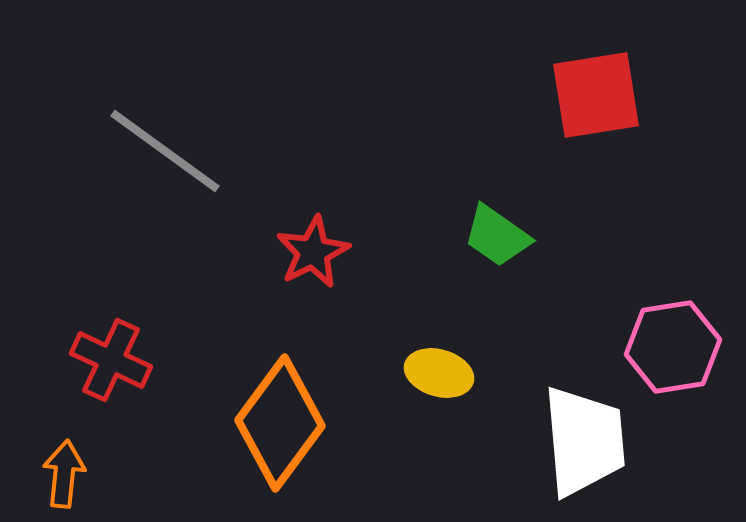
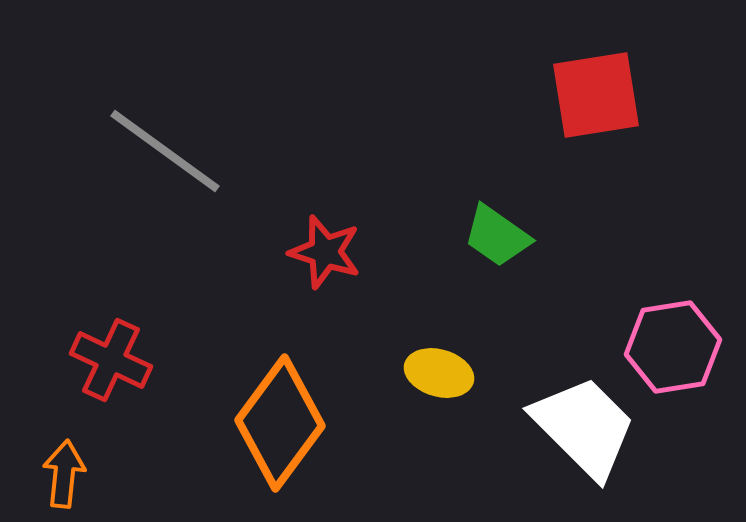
red star: moved 12 px right; rotated 28 degrees counterclockwise
white trapezoid: moved 14 px up; rotated 40 degrees counterclockwise
